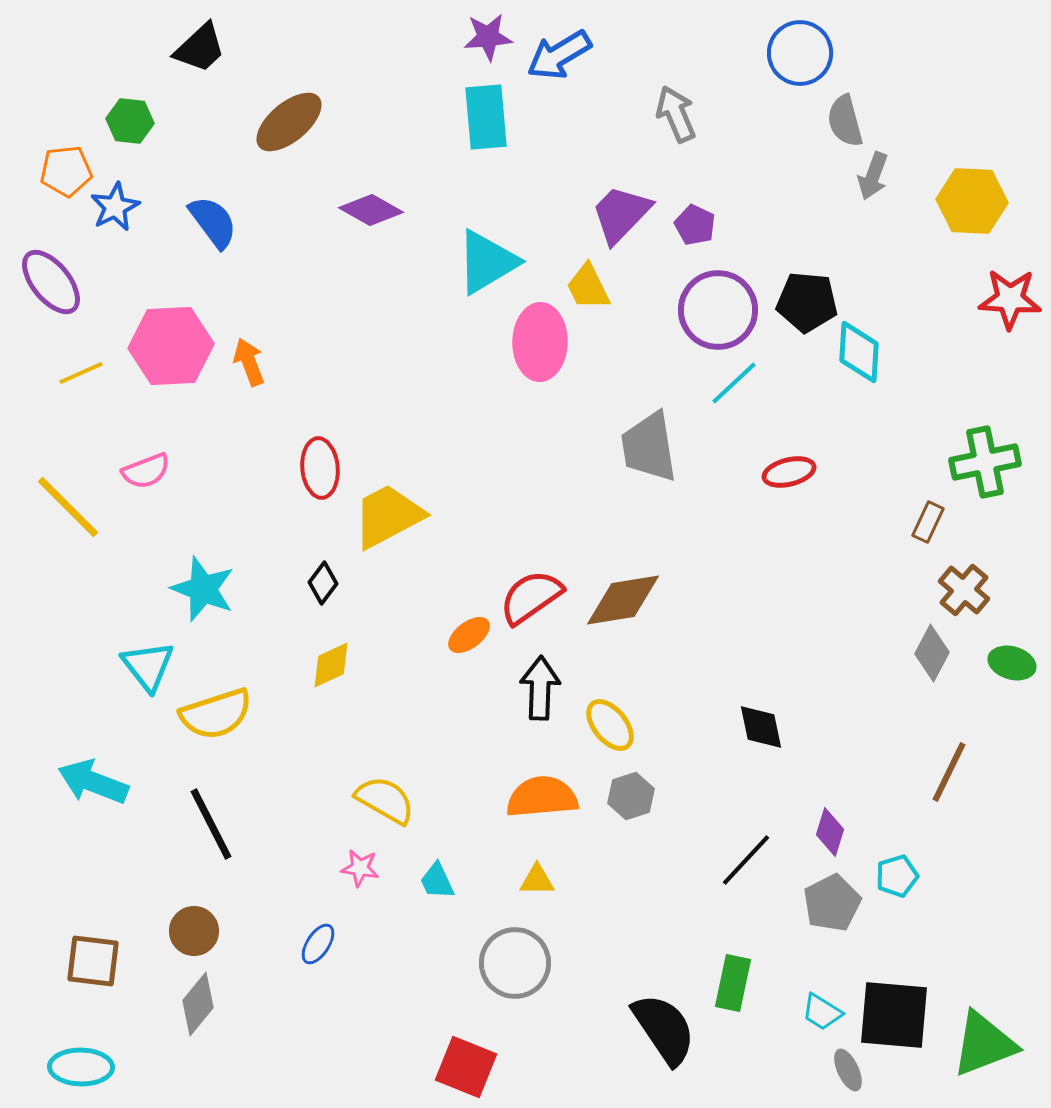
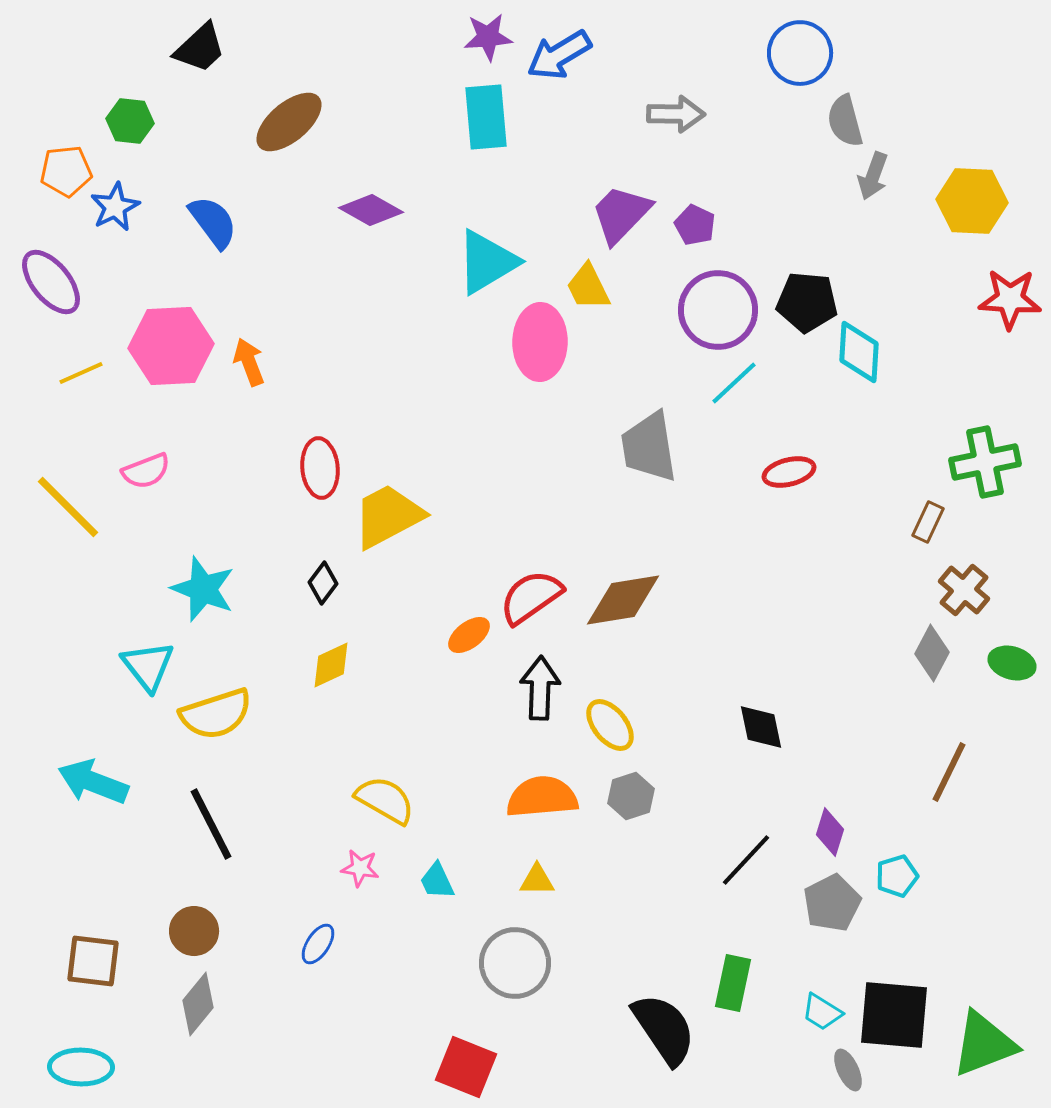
gray arrow at (676, 114): rotated 114 degrees clockwise
